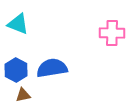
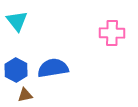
cyan triangle: moved 1 px left, 3 px up; rotated 30 degrees clockwise
blue semicircle: moved 1 px right
brown triangle: moved 2 px right
